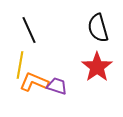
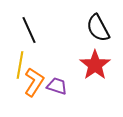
black semicircle: rotated 12 degrees counterclockwise
red star: moved 2 px left, 2 px up
orange L-shape: rotated 100 degrees clockwise
